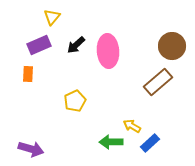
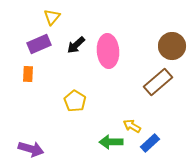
purple rectangle: moved 1 px up
yellow pentagon: rotated 15 degrees counterclockwise
